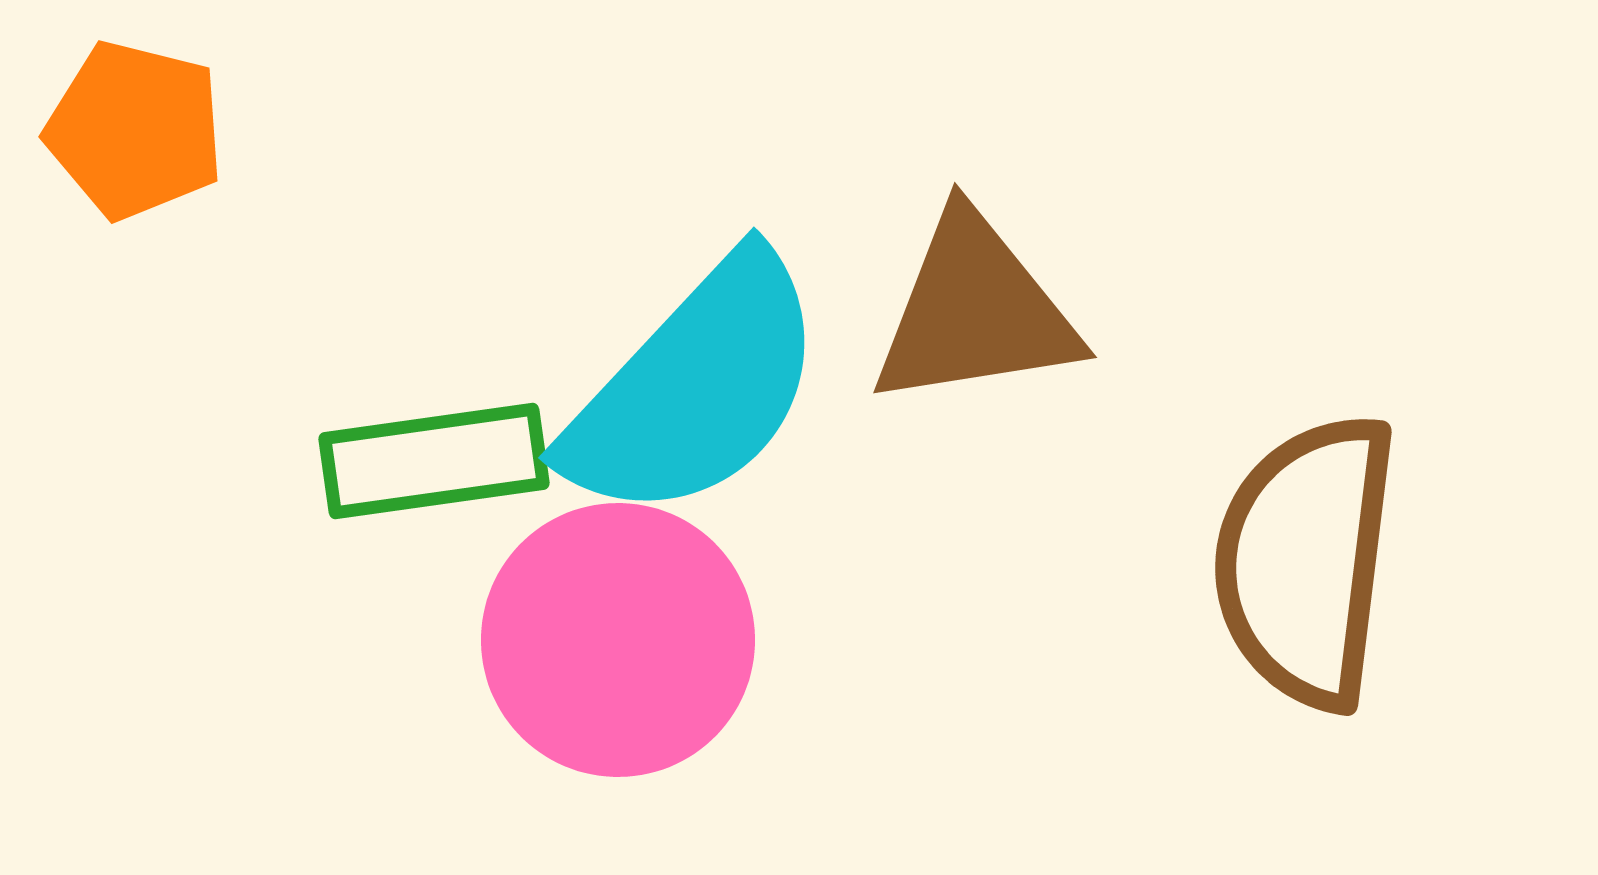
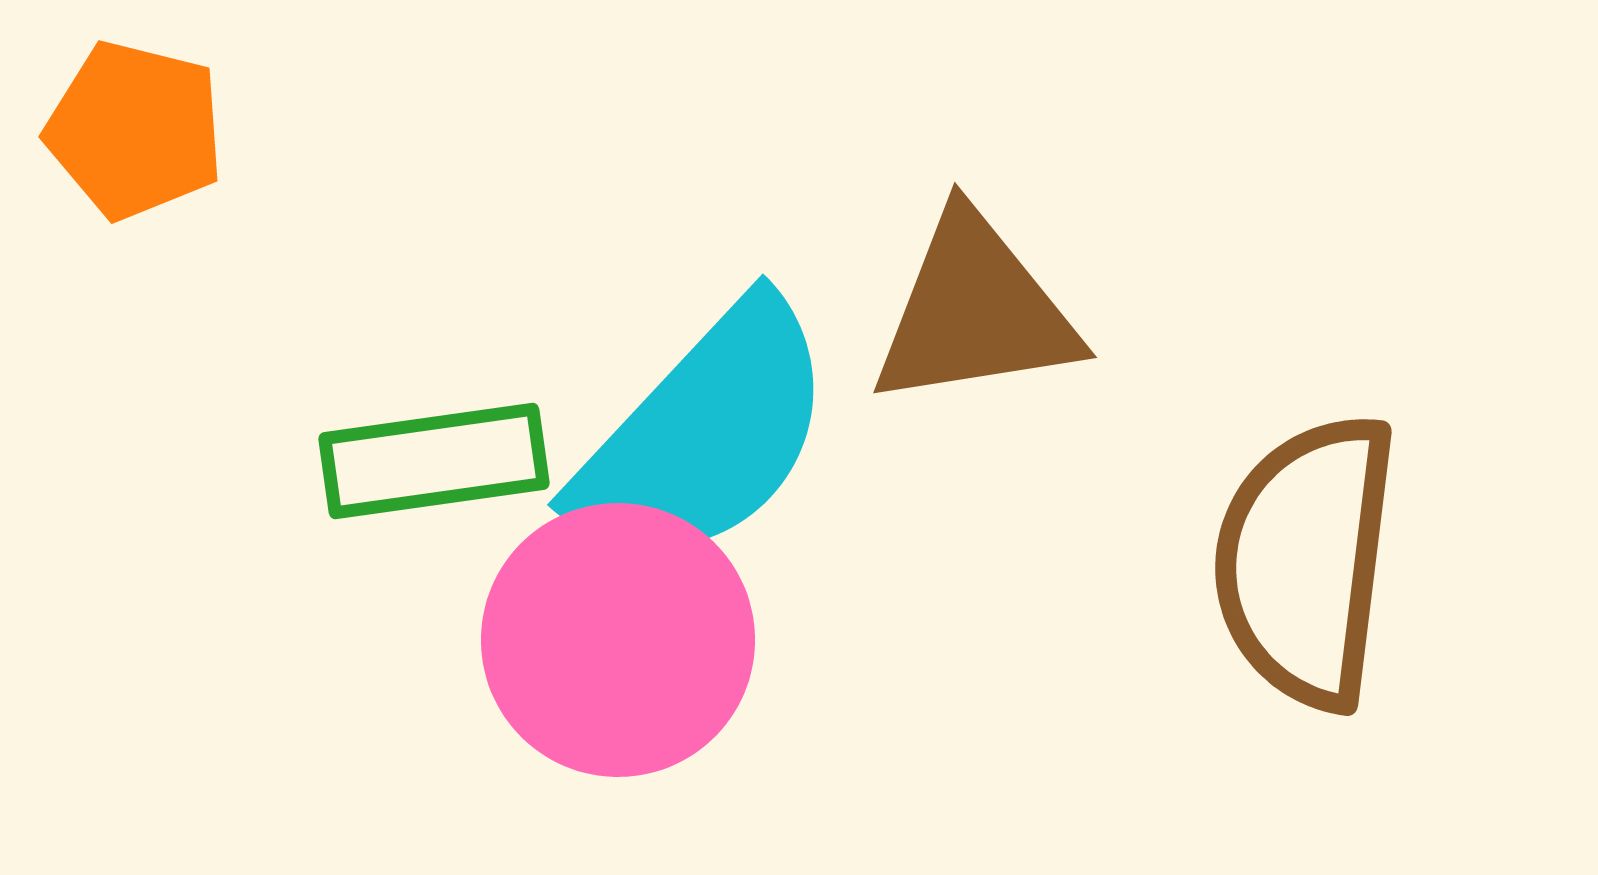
cyan semicircle: moved 9 px right, 47 px down
